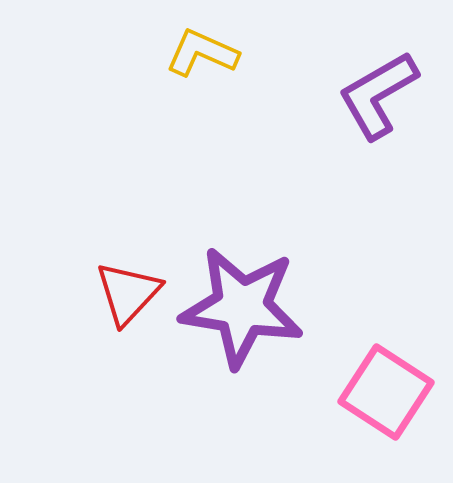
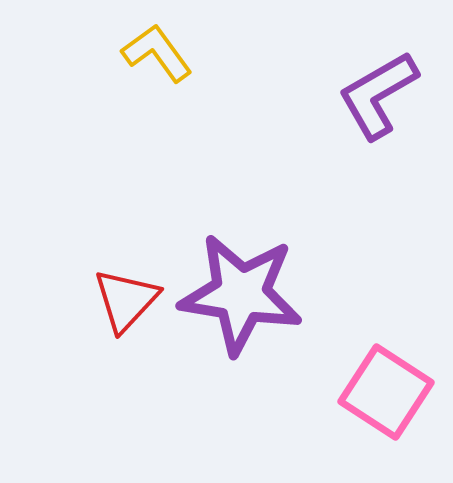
yellow L-shape: moved 45 px left; rotated 30 degrees clockwise
red triangle: moved 2 px left, 7 px down
purple star: moved 1 px left, 13 px up
